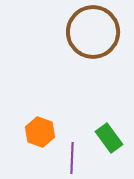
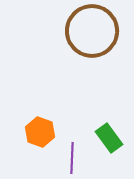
brown circle: moved 1 px left, 1 px up
